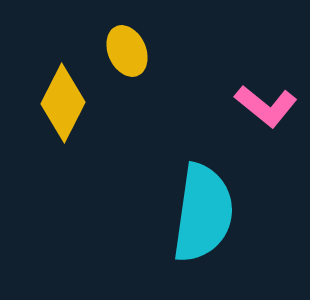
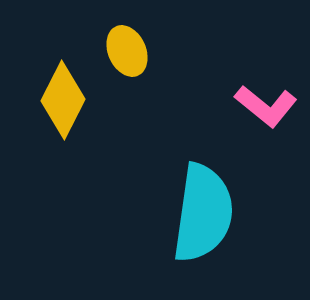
yellow diamond: moved 3 px up
